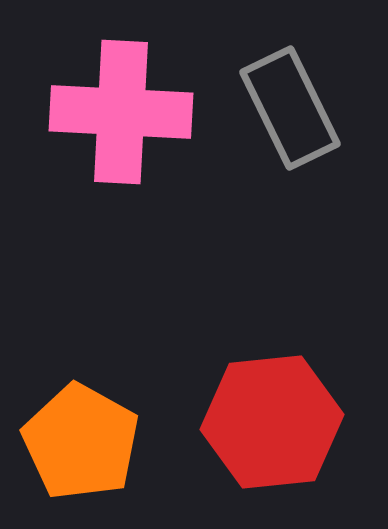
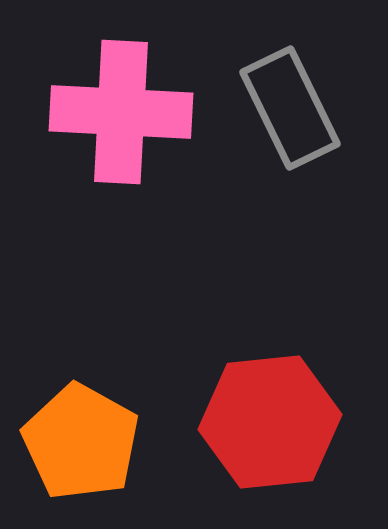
red hexagon: moved 2 px left
